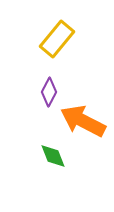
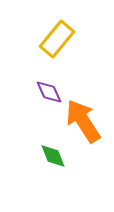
purple diamond: rotated 52 degrees counterclockwise
orange arrow: rotated 30 degrees clockwise
